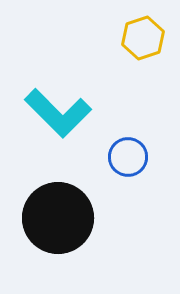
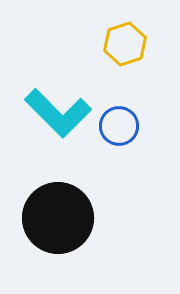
yellow hexagon: moved 18 px left, 6 px down
blue circle: moved 9 px left, 31 px up
